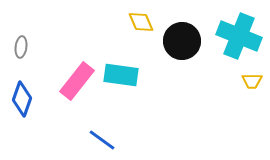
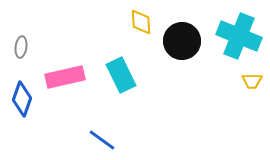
yellow diamond: rotated 20 degrees clockwise
cyan rectangle: rotated 56 degrees clockwise
pink rectangle: moved 12 px left, 4 px up; rotated 39 degrees clockwise
